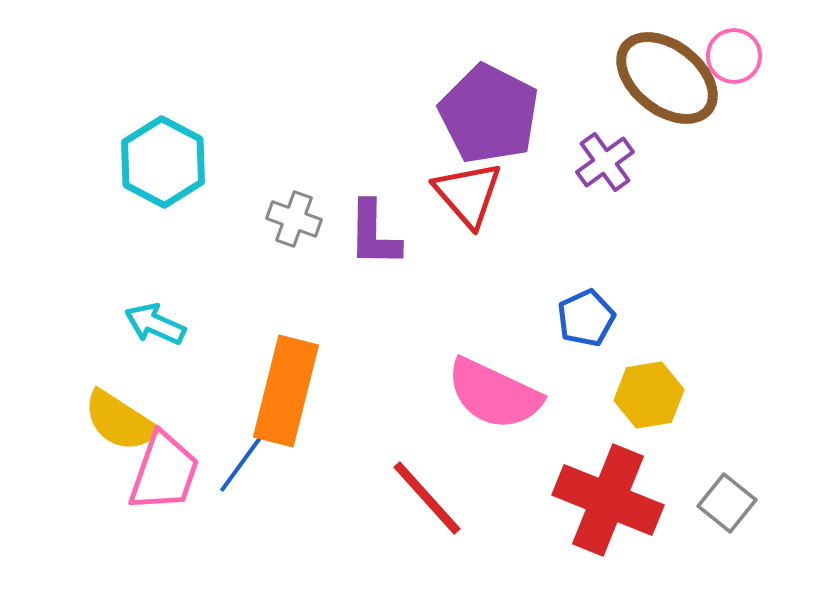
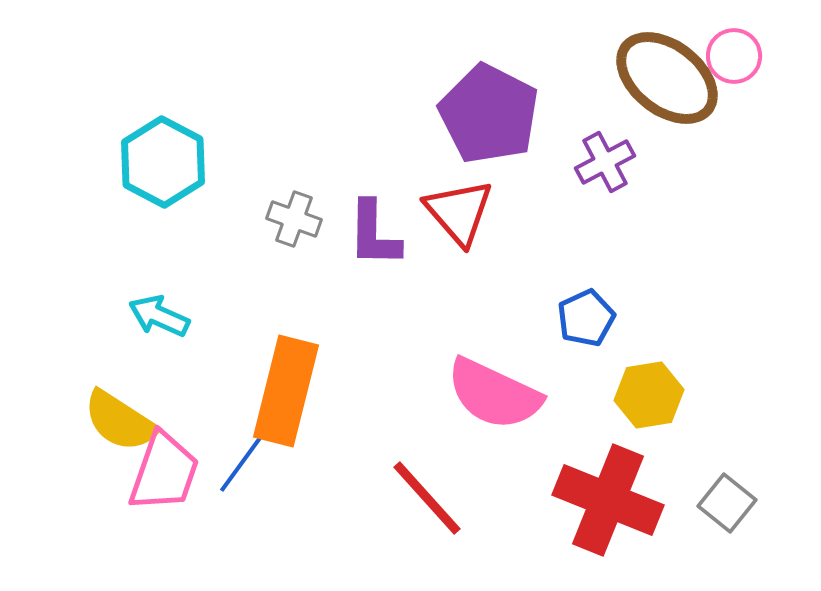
purple cross: rotated 8 degrees clockwise
red triangle: moved 9 px left, 18 px down
cyan arrow: moved 4 px right, 8 px up
